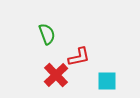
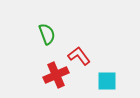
red L-shape: moved 1 px up; rotated 115 degrees counterclockwise
red cross: rotated 20 degrees clockwise
